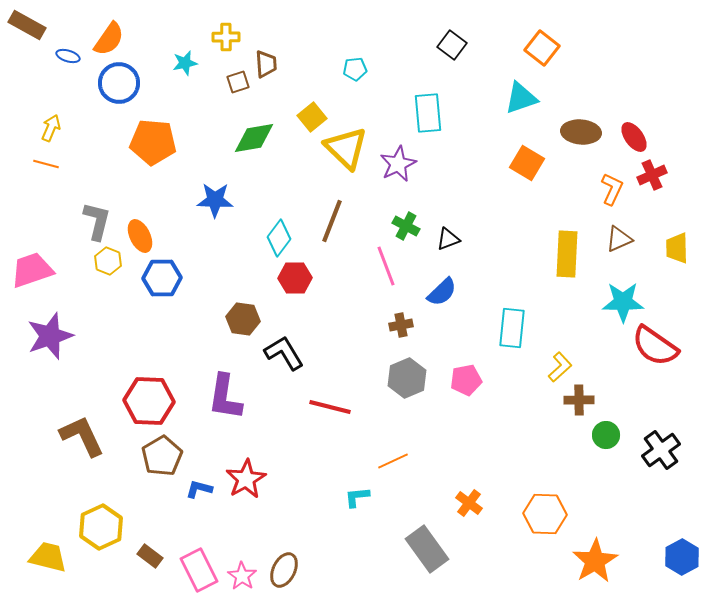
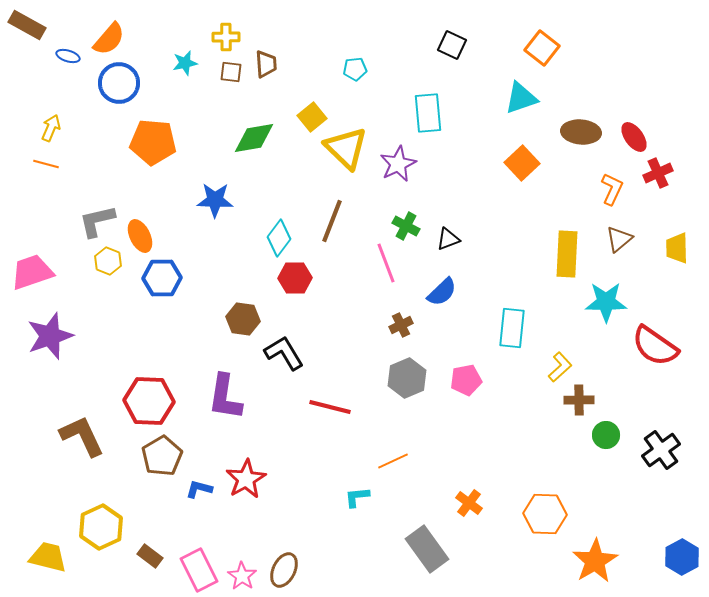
orange semicircle at (109, 39): rotated 6 degrees clockwise
black square at (452, 45): rotated 12 degrees counterclockwise
brown square at (238, 82): moved 7 px left, 10 px up; rotated 25 degrees clockwise
orange square at (527, 163): moved 5 px left; rotated 16 degrees clockwise
red cross at (652, 175): moved 6 px right, 2 px up
gray L-shape at (97, 221): rotated 117 degrees counterclockwise
brown triangle at (619, 239): rotated 16 degrees counterclockwise
pink line at (386, 266): moved 3 px up
pink trapezoid at (32, 270): moved 2 px down
cyan star at (623, 302): moved 17 px left
brown cross at (401, 325): rotated 15 degrees counterclockwise
